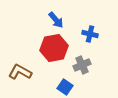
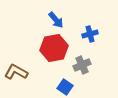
blue cross: rotated 28 degrees counterclockwise
brown L-shape: moved 4 px left
